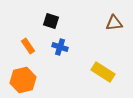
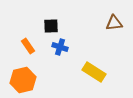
black square: moved 5 px down; rotated 21 degrees counterclockwise
yellow rectangle: moved 9 px left
